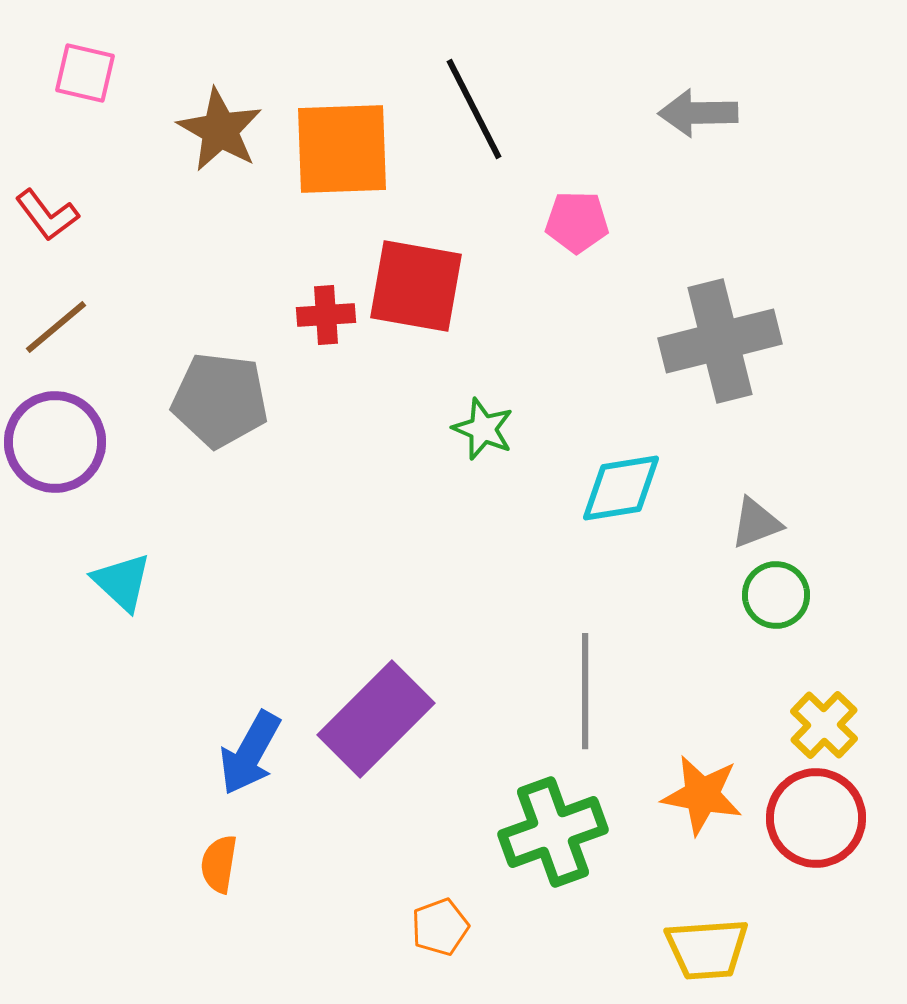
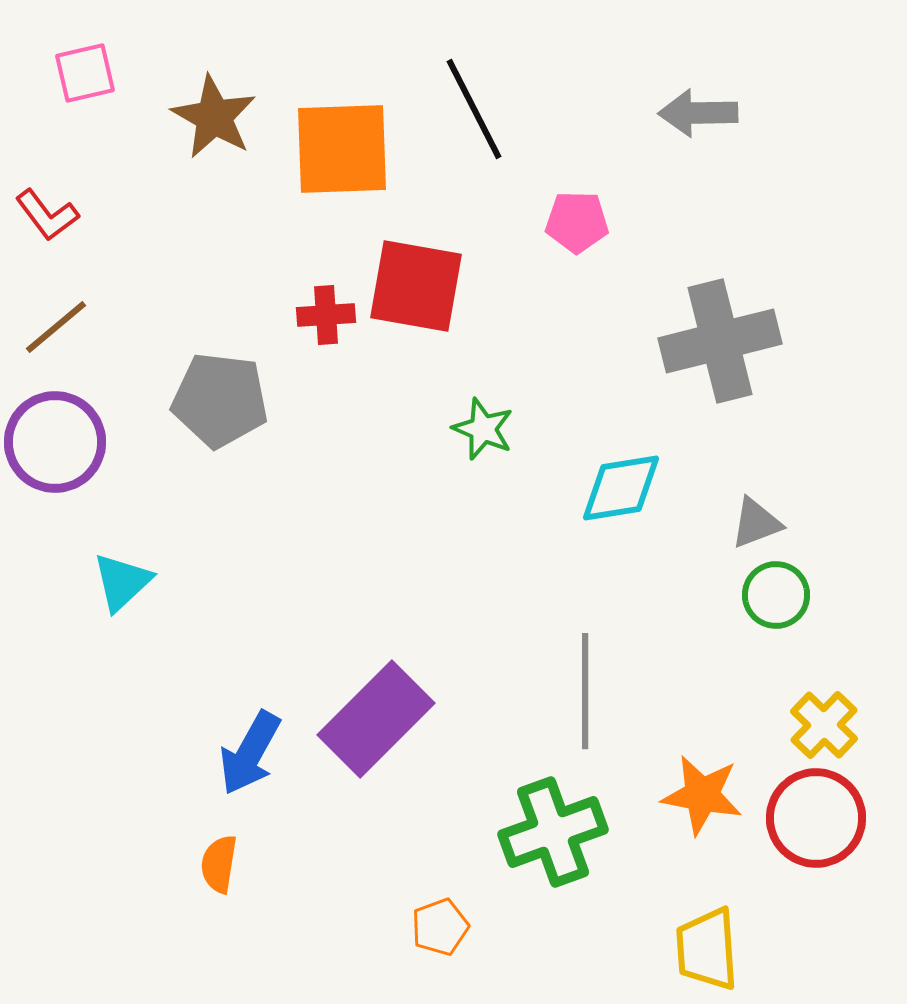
pink square: rotated 26 degrees counterclockwise
brown star: moved 6 px left, 13 px up
cyan triangle: rotated 34 degrees clockwise
yellow trapezoid: rotated 90 degrees clockwise
